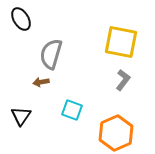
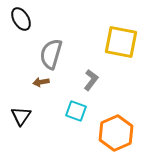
gray L-shape: moved 32 px left
cyan square: moved 4 px right, 1 px down
